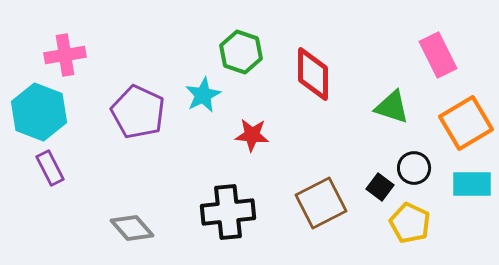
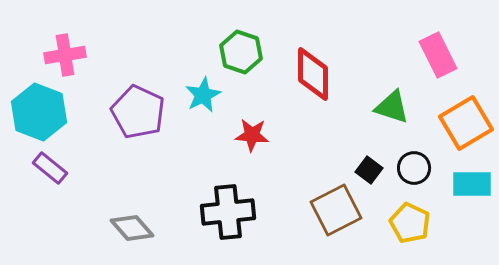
purple rectangle: rotated 24 degrees counterclockwise
black square: moved 11 px left, 17 px up
brown square: moved 15 px right, 7 px down
